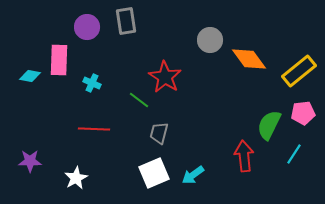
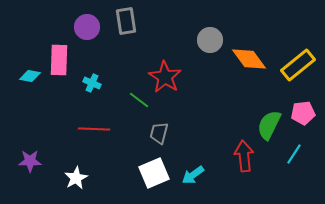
yellow rectangle: moved 1 px left, 6 px up
